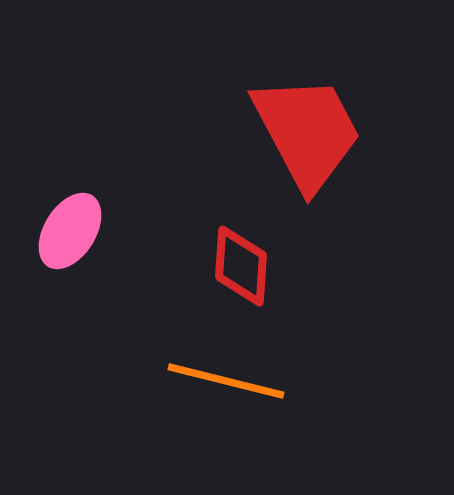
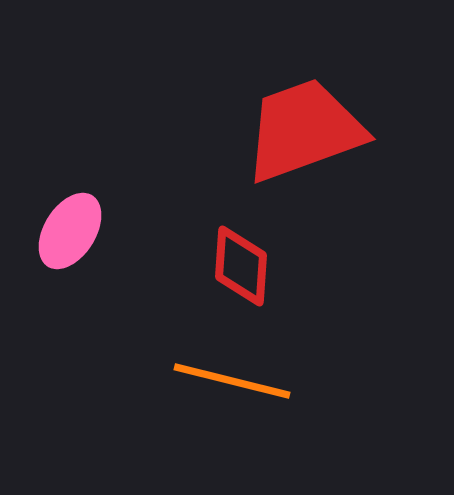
red trapezoid: moved 3 px left, 2 px up; rotated 82 degrees counterclockwise
orange line: moved 6 px right
